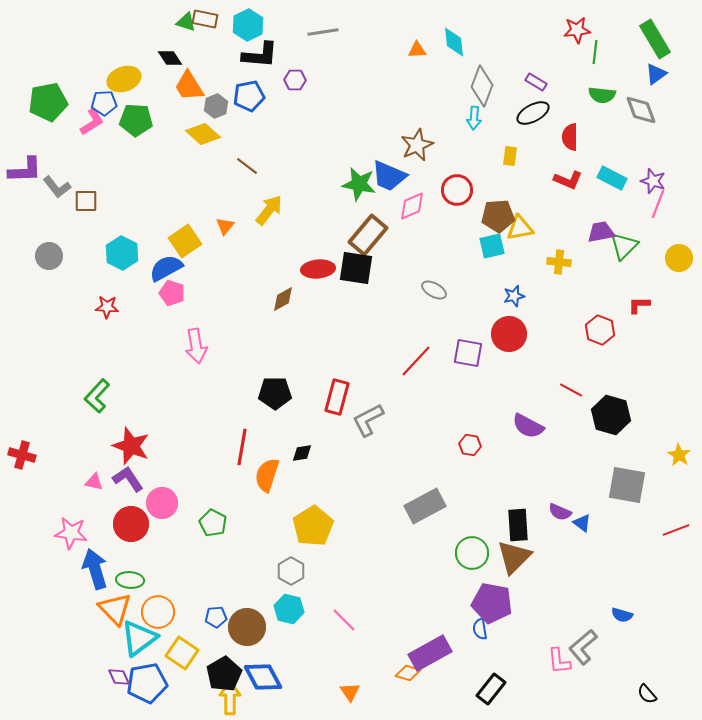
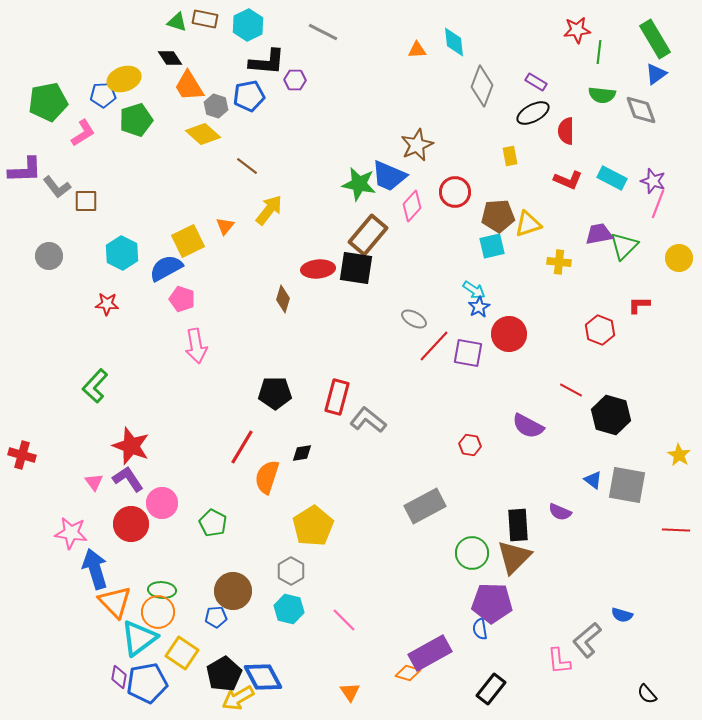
green triangle at (186, 22): moved 9 px left
gray line at (323, 32): rotated 36 degrees clockwise
green line at (595, 52): moved 4 px right
black L-shape at (260, 55): moved 7 px right, 7 px down
blue pentagon at (104, 103): moved 1 px left, 8 px up
gray hexagon at (216, 106): rotated 20 degrees counterclockwise
cyan arrow at (474, 118): moved 172 px down; rotated 60 degrees counterclockwise
green pentagon at (136, 120): rotated 20 degrees counterclockwise
pink L-shape at (92, 122): moved 9 px left, 11 px down
red semicircle at (570, 137): moved 4 px left, 6 px up
yellow rectangle at (510, 156): rotated 18 degrees counterclockwise
red circle at (457, 190): moved 2 px left, 2 px down
pink diamond at (412, 206): rotated 24 degrees counterclockwise
yellow triangle at (520, 228): moved 8 px right, 4 px up; rotated 8 degrees counterclockwise
purple trapezoid at (601, 232): moved 2 px left, 2 px down
yellow square at (185, 241): moved 3 px right; rotated 8 degrees clockwise
gray ellipse at (434, 290): moved 20 px left, 29 px down
pink pentagon at (172, 293): moved 10 px right, 6 px down
blue star at (514, 296): moved 35 px left, 11 px down; rotated 15 degrees counterclockwise
brown diamond at (283, 299): rotated 44 degrees counterclockwise
red star at (107, 307): moved 3 px up
red line at (416, 361): moved 18 px right, 15 px up
green L-shape at (97, 396): moved 2 px left, 10 px up
gray L-shape at (368, 420): rotated 66 degrees clockwise
red line at (242, 447): rotated 21 degrees clockwise
orange semicircle at (267, 475): moved 2 px down
pink triangle at (94, 482): rotated 42 degrees clockwise
blue triangle at (582, 523): moved 11 px right, 43 px up
red line at (676, 530): rotated 24 degrees clockwise
green ellipse at (130, 580): moved 32 px right, 10 px down
purple pentagon at (492, 603): rotated 9 degrees counterclockwise
orange triangle at (115, 609): moved 7 px up
brown circle at (247, 627): moved 14 px left, 36 px up
gray L-shape at (583, 647): moved 4 px right, 7 px up
purple diamond at (119, 677): rotated 35 degrees clockwise
yellow arrow at (230, 698): moved 8 px right; rotated 120 degrees counterclockwise
